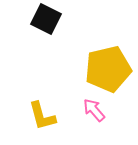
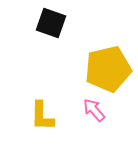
black square: moved 5 px right, 4 px down; rotated 8 degrees counterclockwise
yellow L-shape: rotated 16 degrees clockwise
